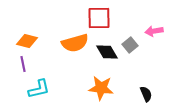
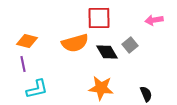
pink arrow: moved 11 px up
cyan L-shape: moved 2 px left
